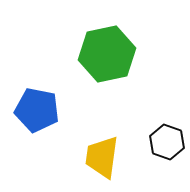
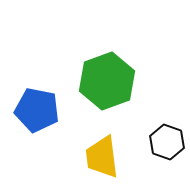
green hexagon: moved 27 px down; rotated 8 degrees counterclockwise
yellow trapezoid: rotated 15 degrees counterclockwise
